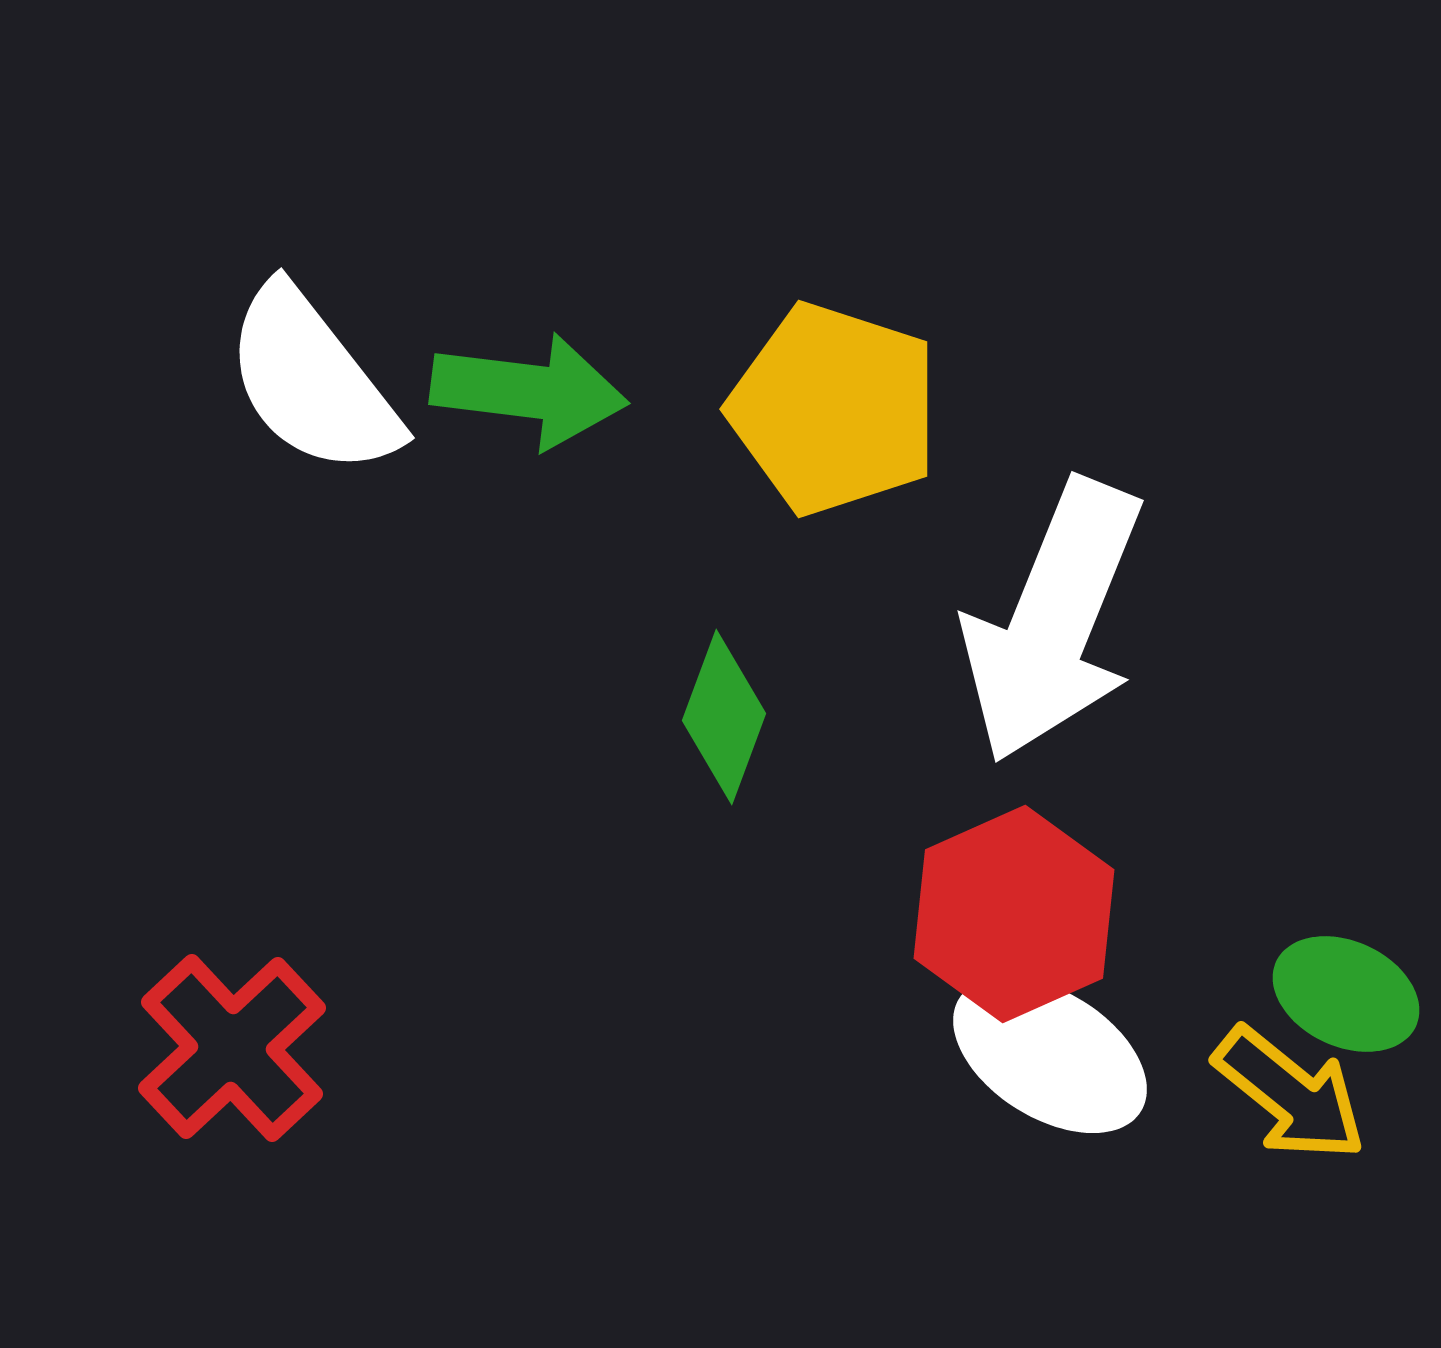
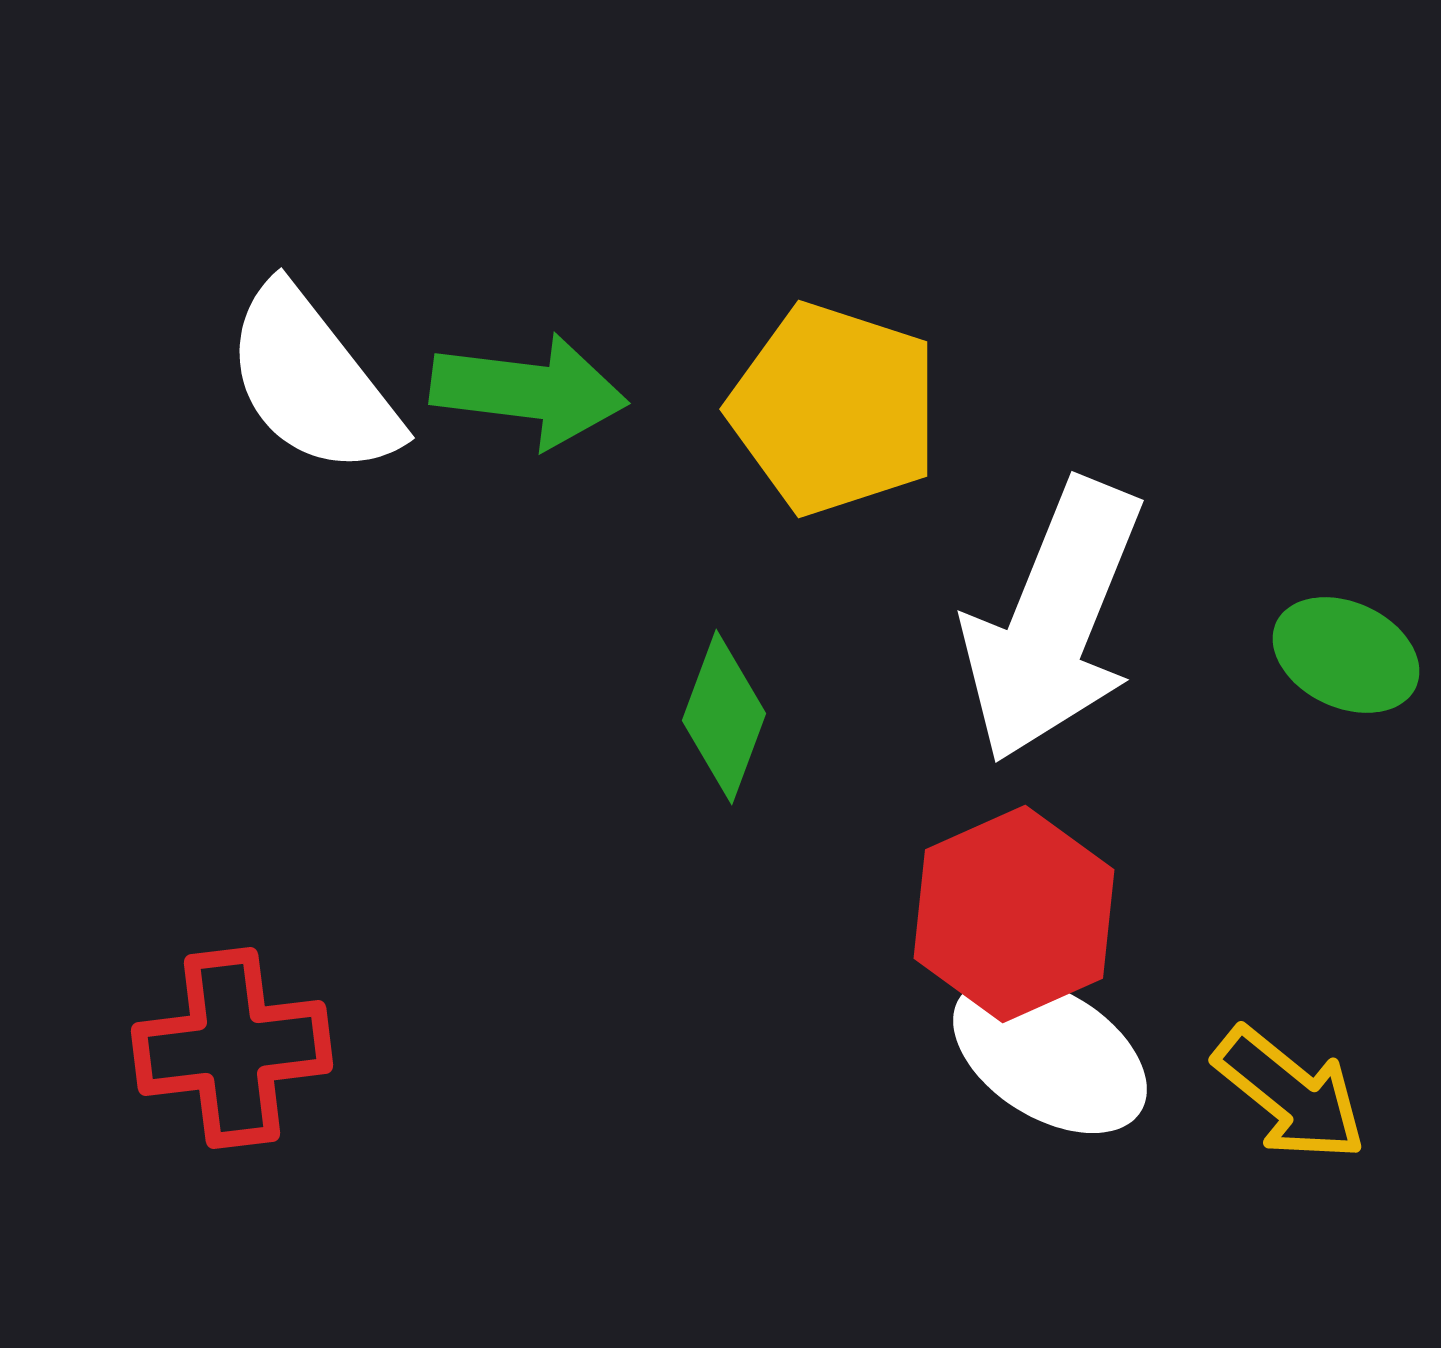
green ellipse: moved 339 px up
red cross: rotated 36 degrees clockwise
